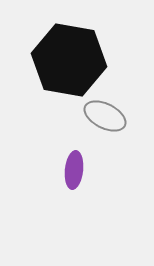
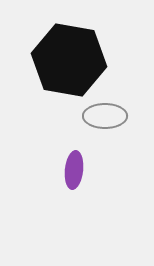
gray ellipse: rotated 27 degrees counterclockwise
